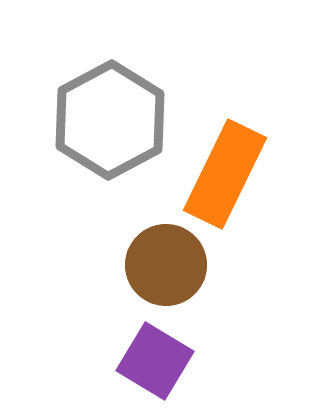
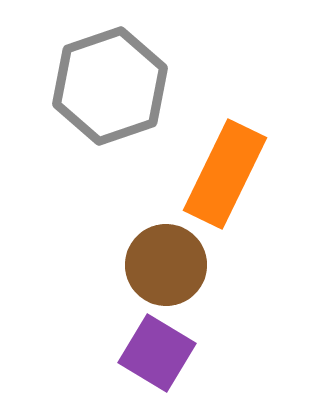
gray hexagon: moved 34 px up; rotated 9 degrees clockwise
purple square: moved 2 px right, 8 px up
